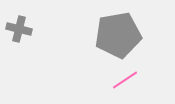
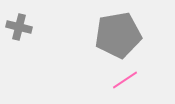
gray cross: moved 2 px up
